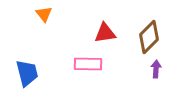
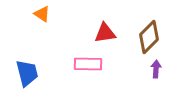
orange triangle: moved 2 px left; rotated 18 degrees counterclockwise
